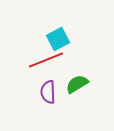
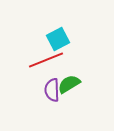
green semicircle: moved 8 px left
purple semicircle: moved 4 px right, 2 px up
